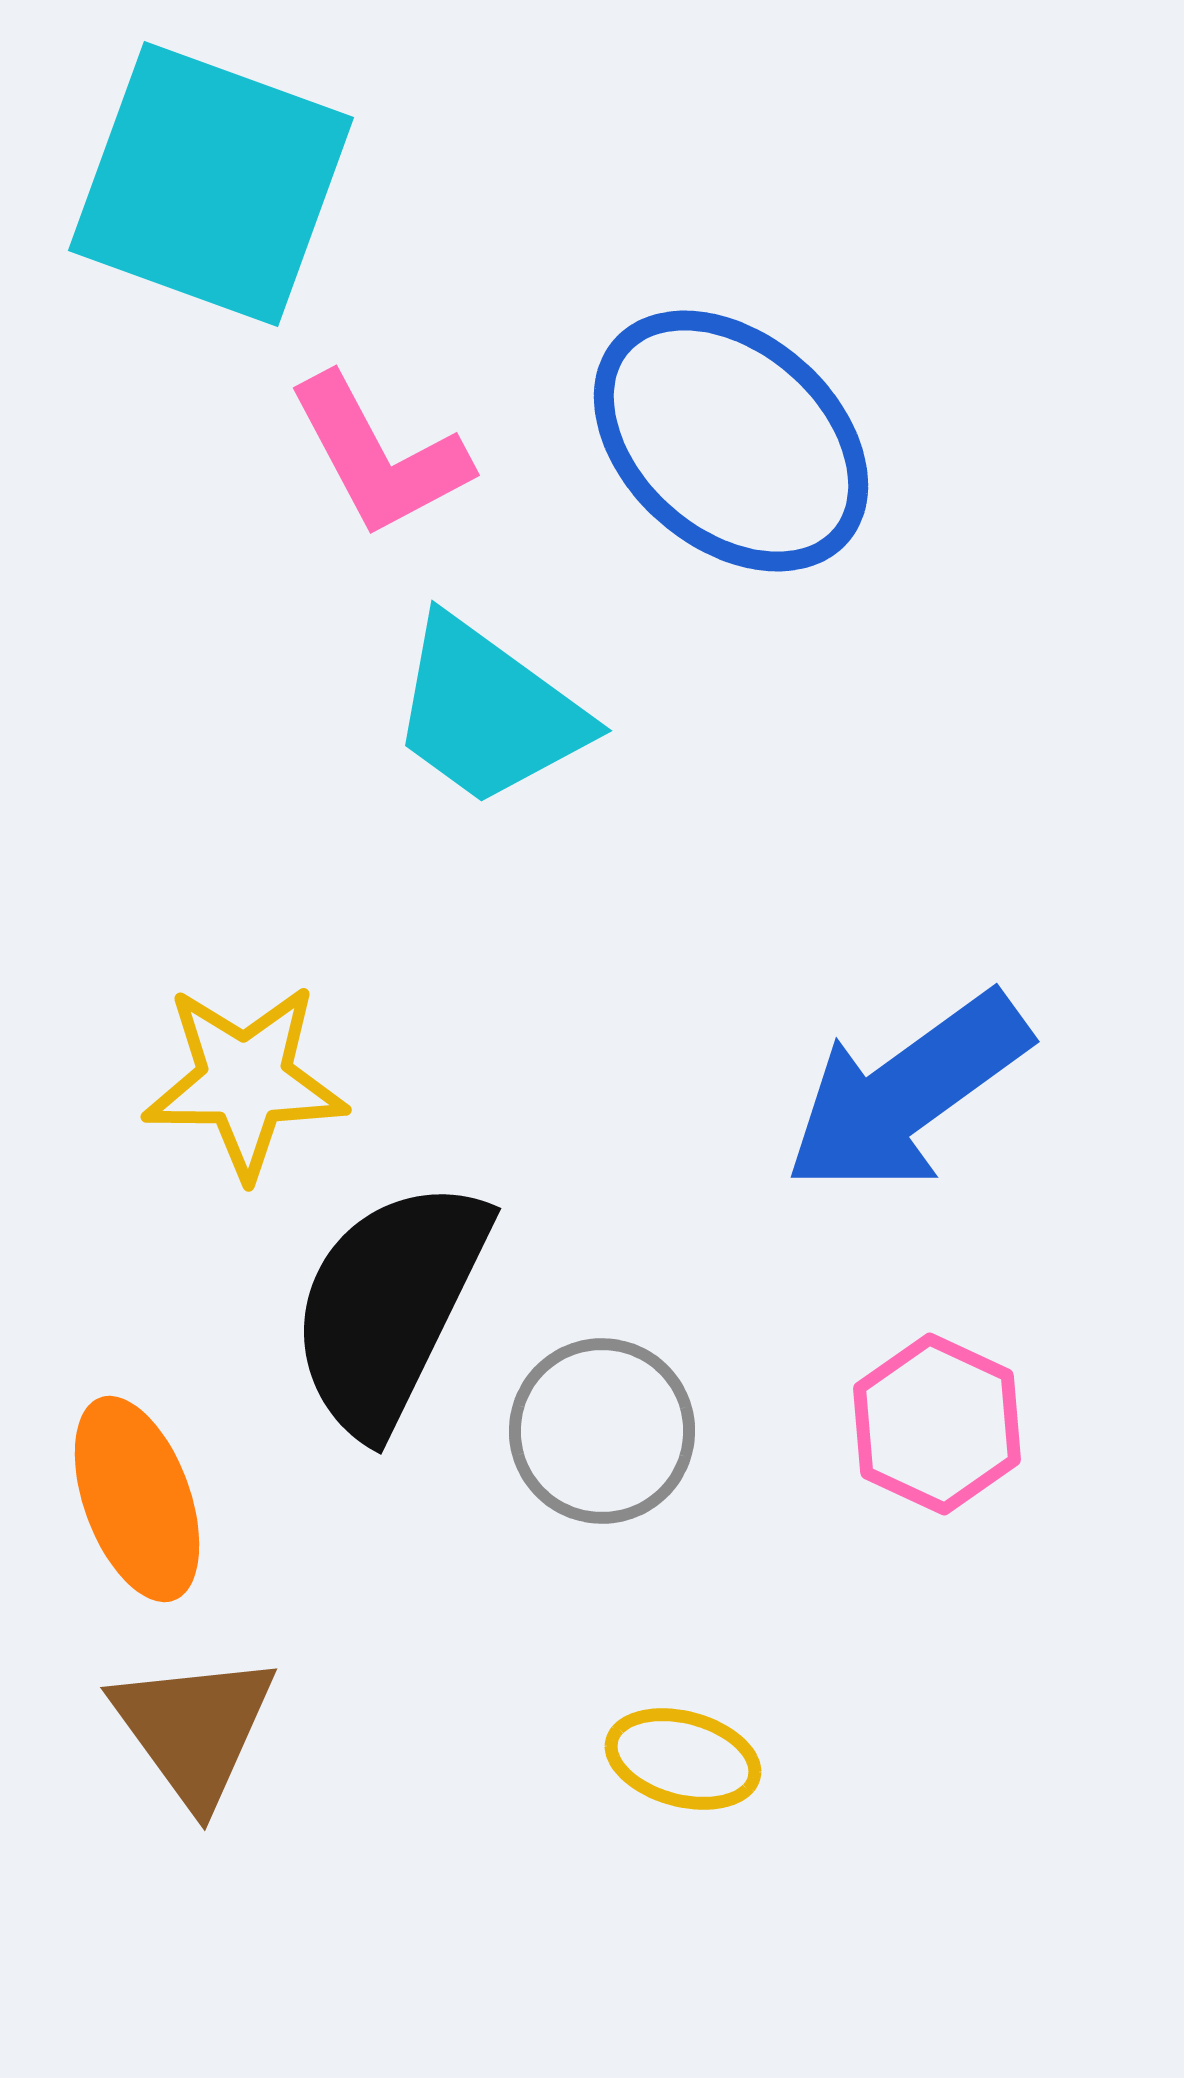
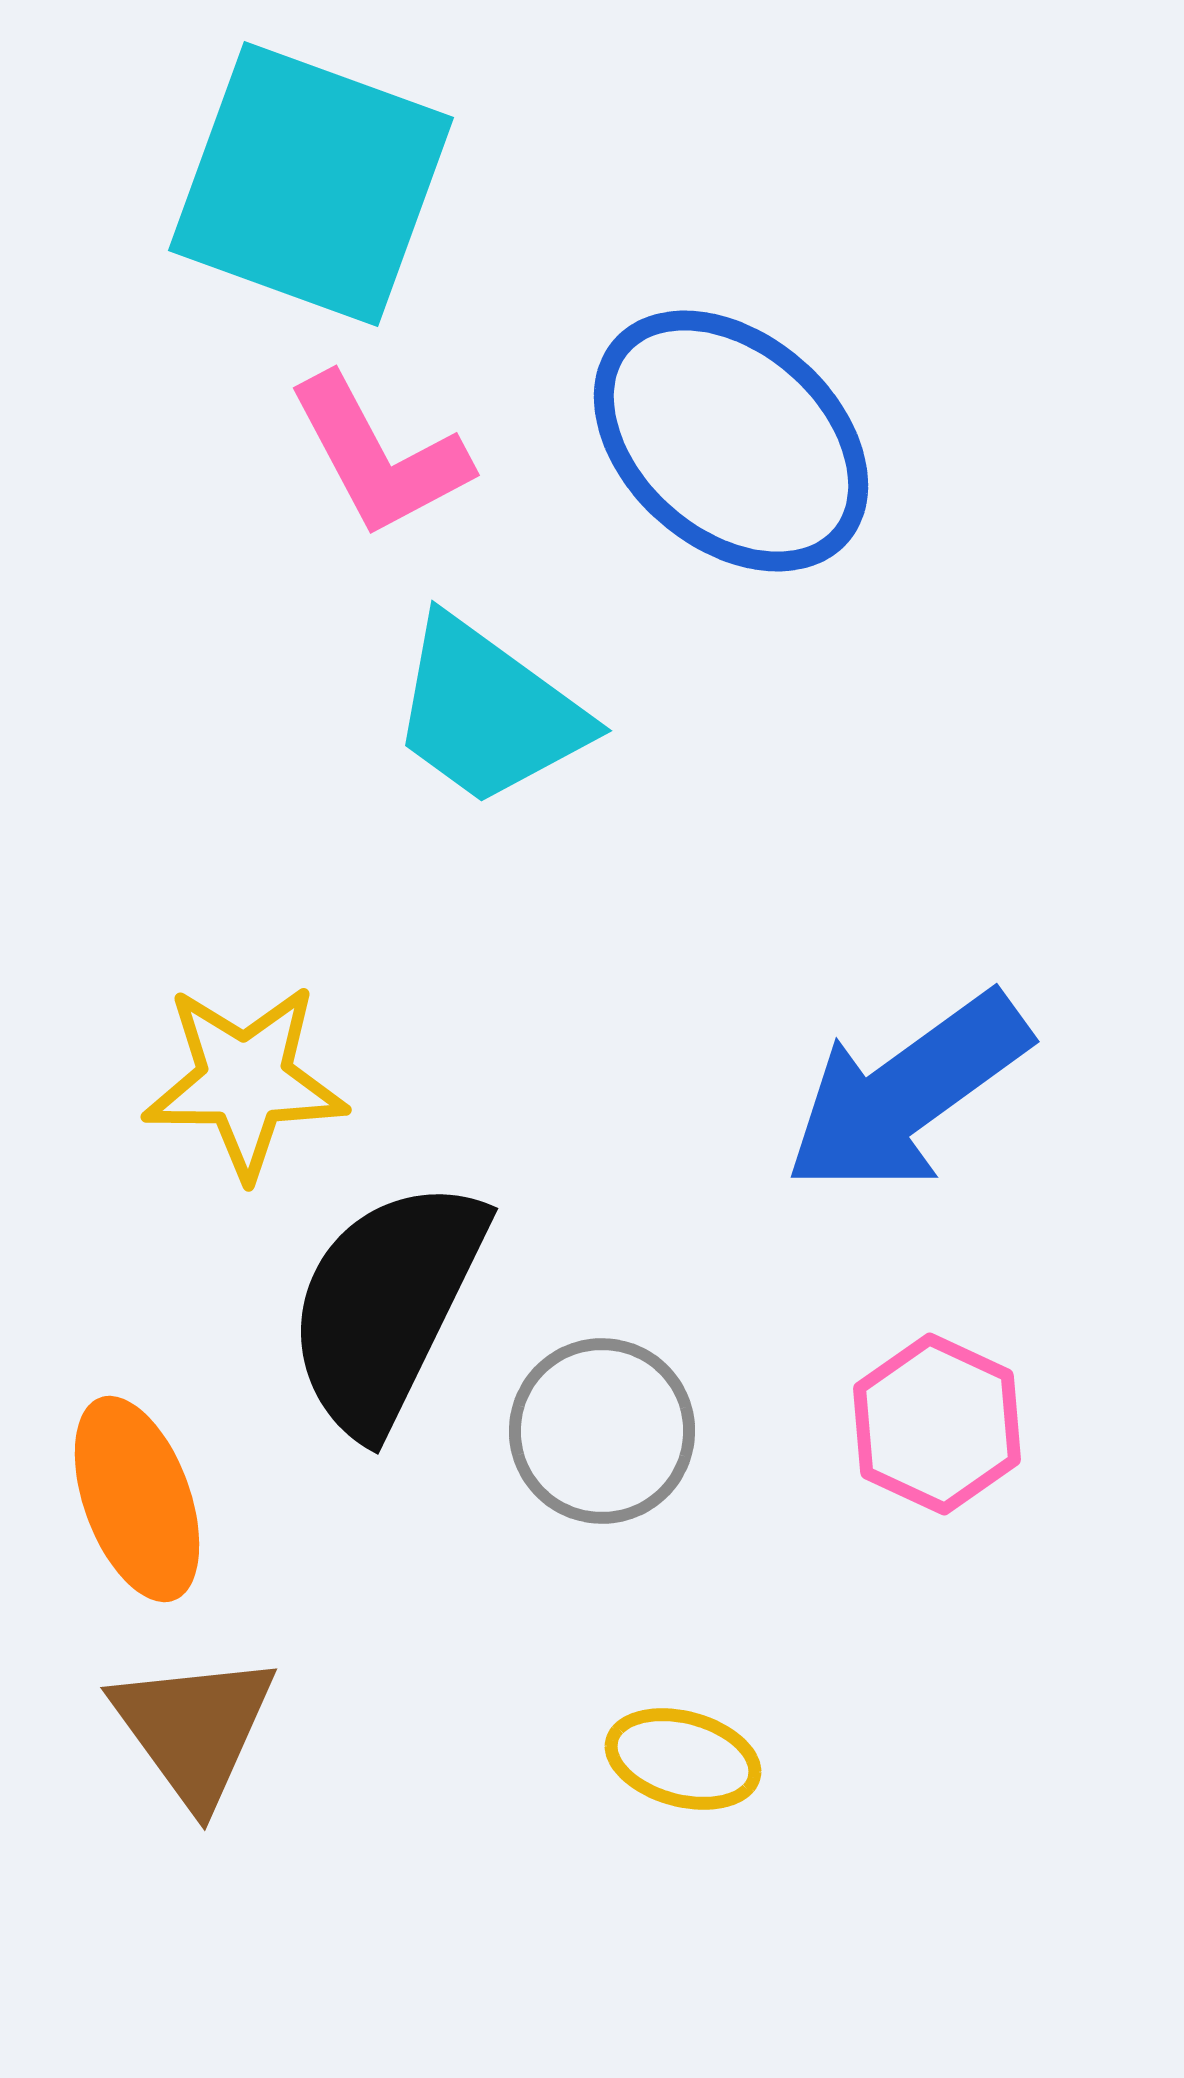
cyan square: moved 100 px right
black semicircle: moved 3 px left
